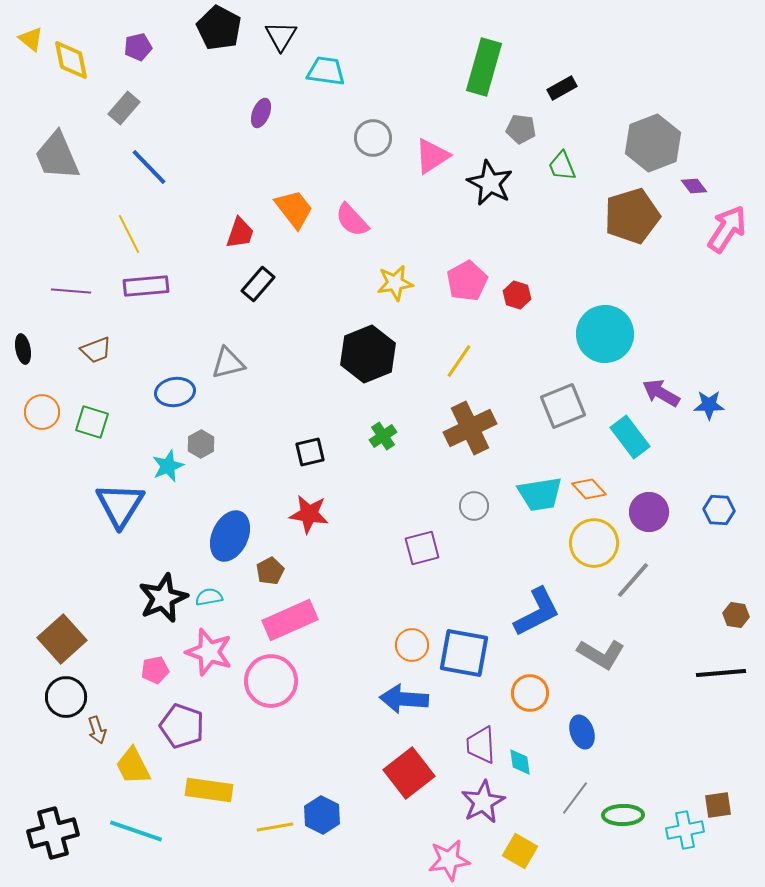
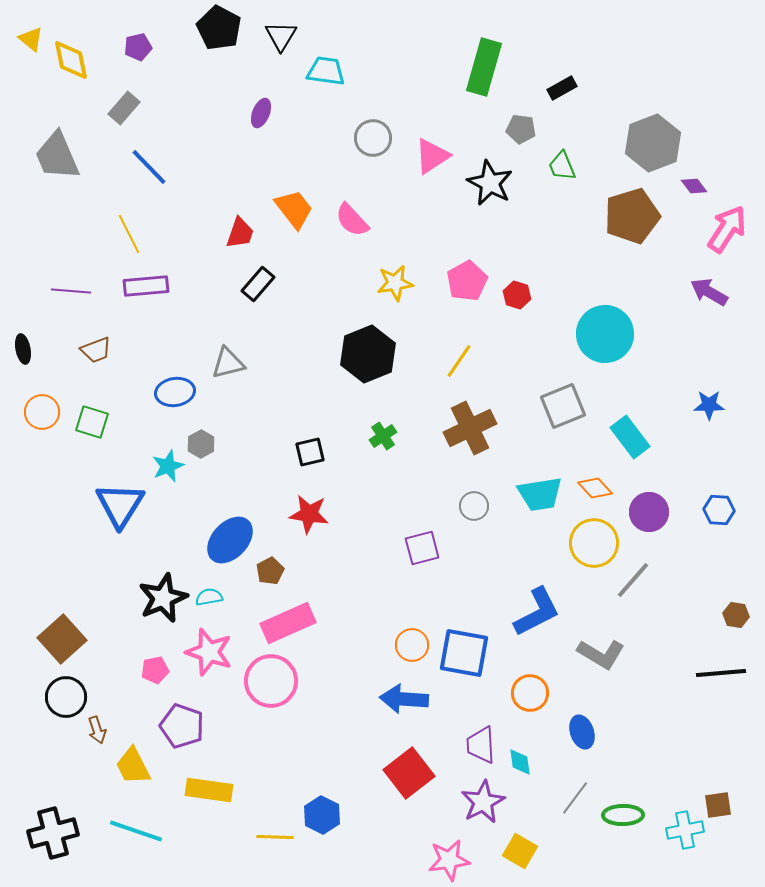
purple arrow at (661, 393): moved 48 px right, 101 px up
orange diamond at (589, 489): moved 6 px right, 1 px up
blue ellipse at (230, 536): moved 4 px down; rotated 18 degrees clockwise
pink rectangle at (290, 620): moved 2 px left, 3 px down
yellow line at (275, 827): moved 10 px down; rotated 12 degrees clockwise
